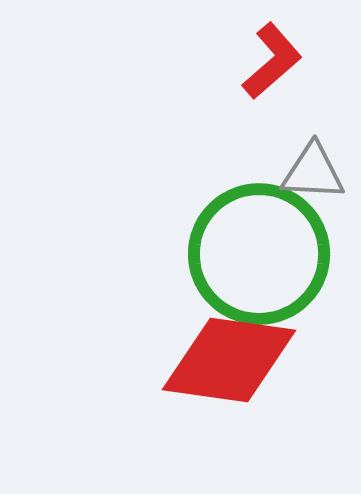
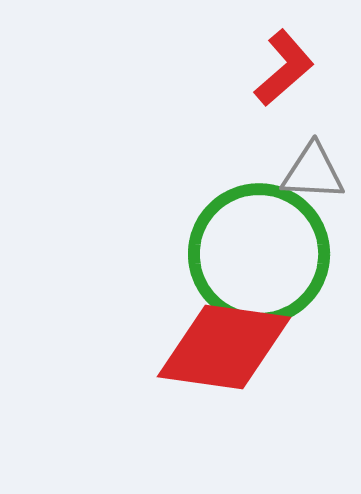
red L-shape: moved 12 px right, 7 px down
red diamond: moved 5 px left, 13 px up
